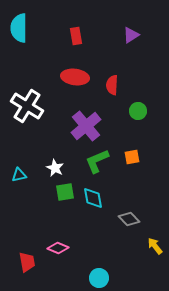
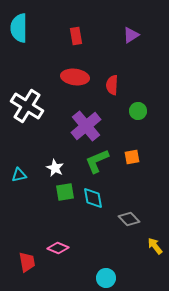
cyan circle: moved 7 px right
